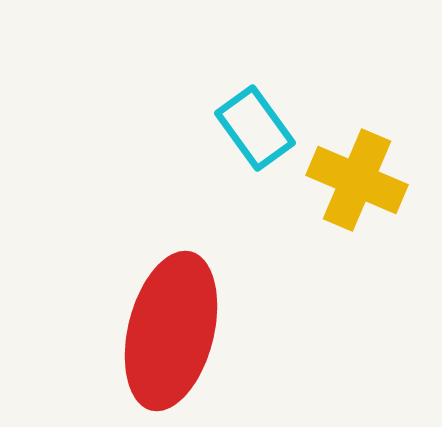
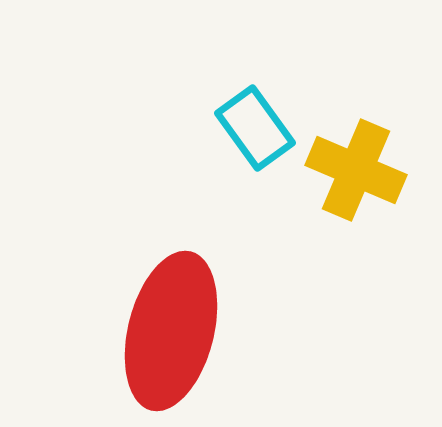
yellow cross: moved 1 px left, 10 px up
